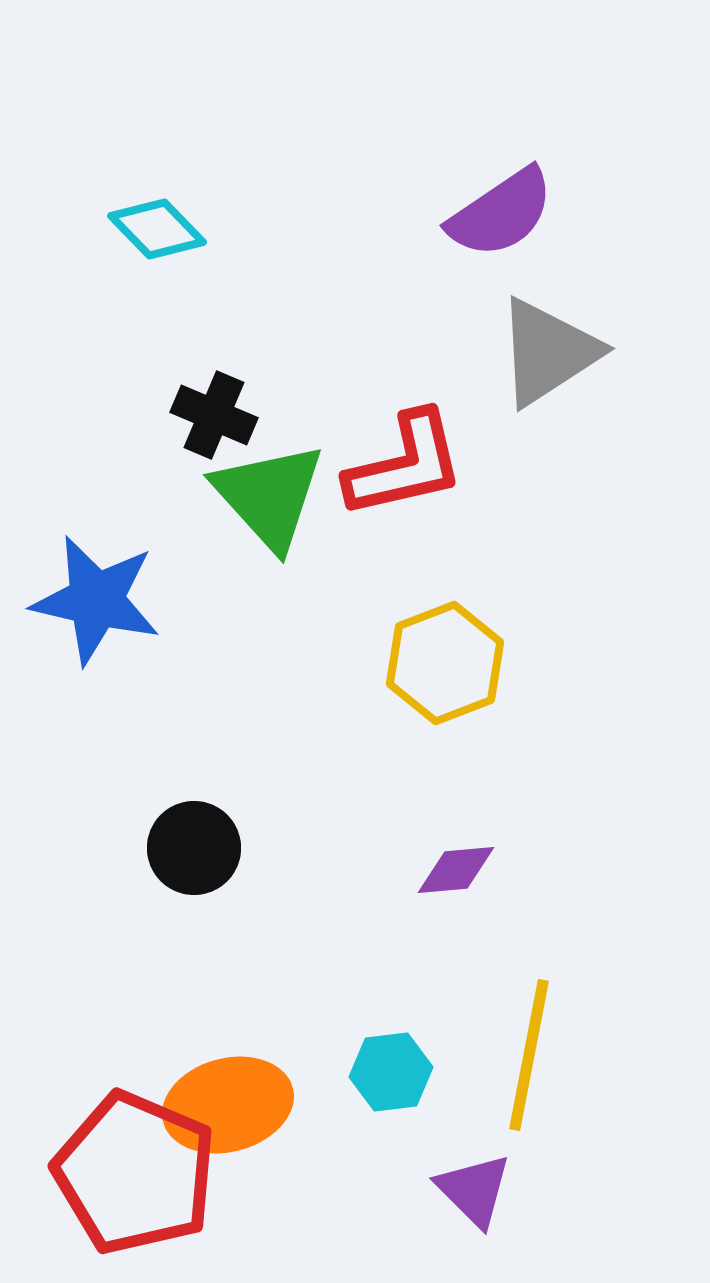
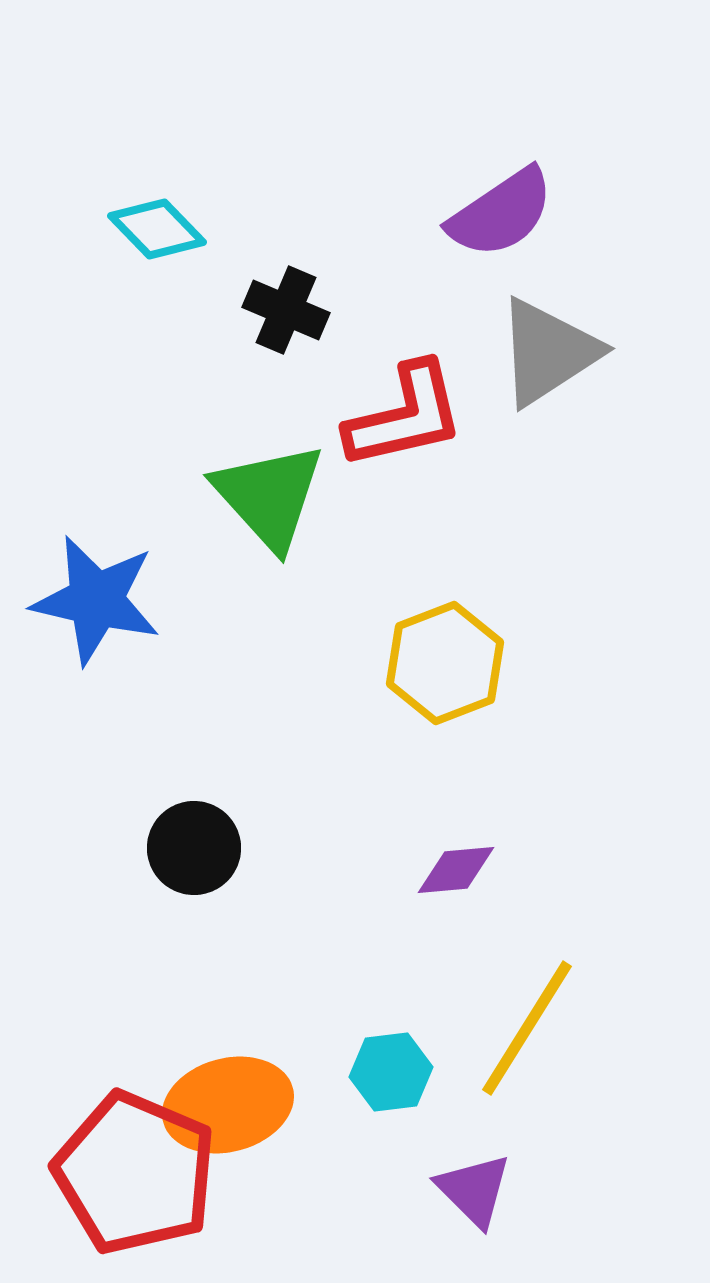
black cross: moved 72 px right, 105 px up
red L-shape: moved 49 px up
yellow line: moved 2 px left, 27 px up; rotated 21 degrees clockwise
